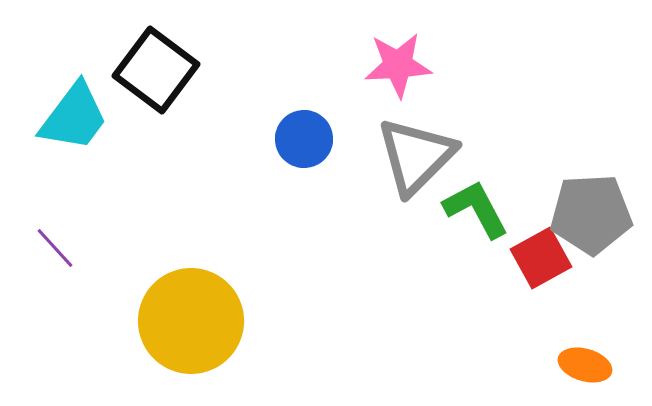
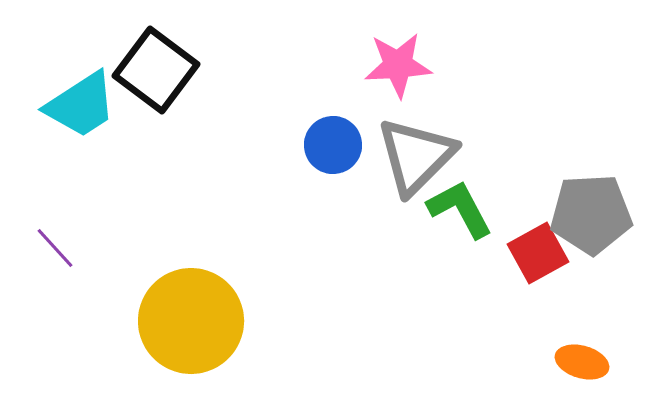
cyan trapezoid: moved 7 px right, 12 px up; rotated 20 degrees clockwise
blue circle: moved 29 px right, 6 px down
green L-shape: moved 16 px left
red square: moved 3 px left, 5 px up
orange ellipse: moved 3 px left, 3 px up
